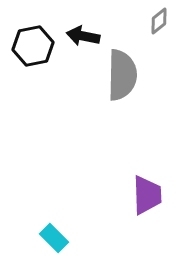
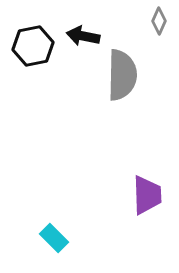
gray diamond: rotated 28 degrees counterclockwise
